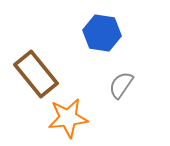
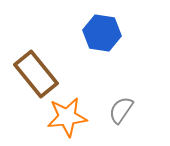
gray semicircle: moved 25 px down
orange star: moved 1 px left, 1 px up
